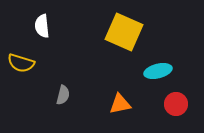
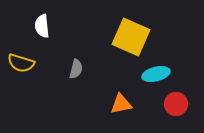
yellow square: moved 7 px right, 5 px down
cyan ellipse: moved 2 px left, 3 px down
gray semicircle: moved 13 px right, 26 px up
orange triangle: moved 1 px right
